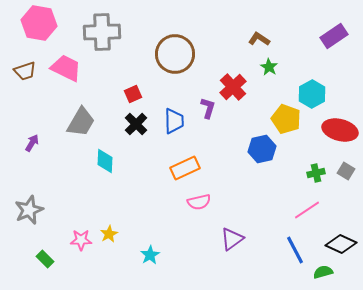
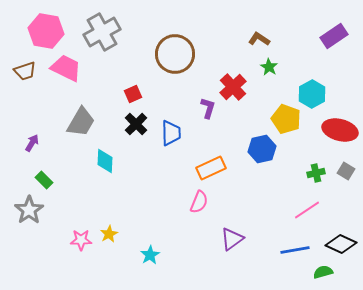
pink hexagon: moved 7 px right, 8 px down
gray cross: rotated 27 degrees counterclockwise
blue trapezoid: moved 3 px left, 12 px down
orange rectangle: moved 26 px right
pink semicircle: rotated 55 degrees counterclockwise
gray star: rotated 12 degrees counterclockwise
blue line: rotated 72 degrees counterclockwise
green rectangle: moved 1 px left, 79 px up
